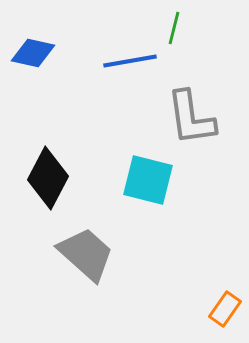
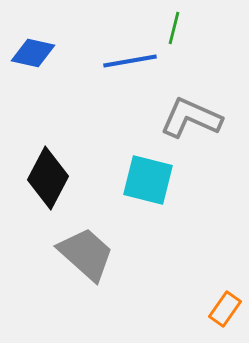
gray L-shape: rotated 122 degrees clockwise
